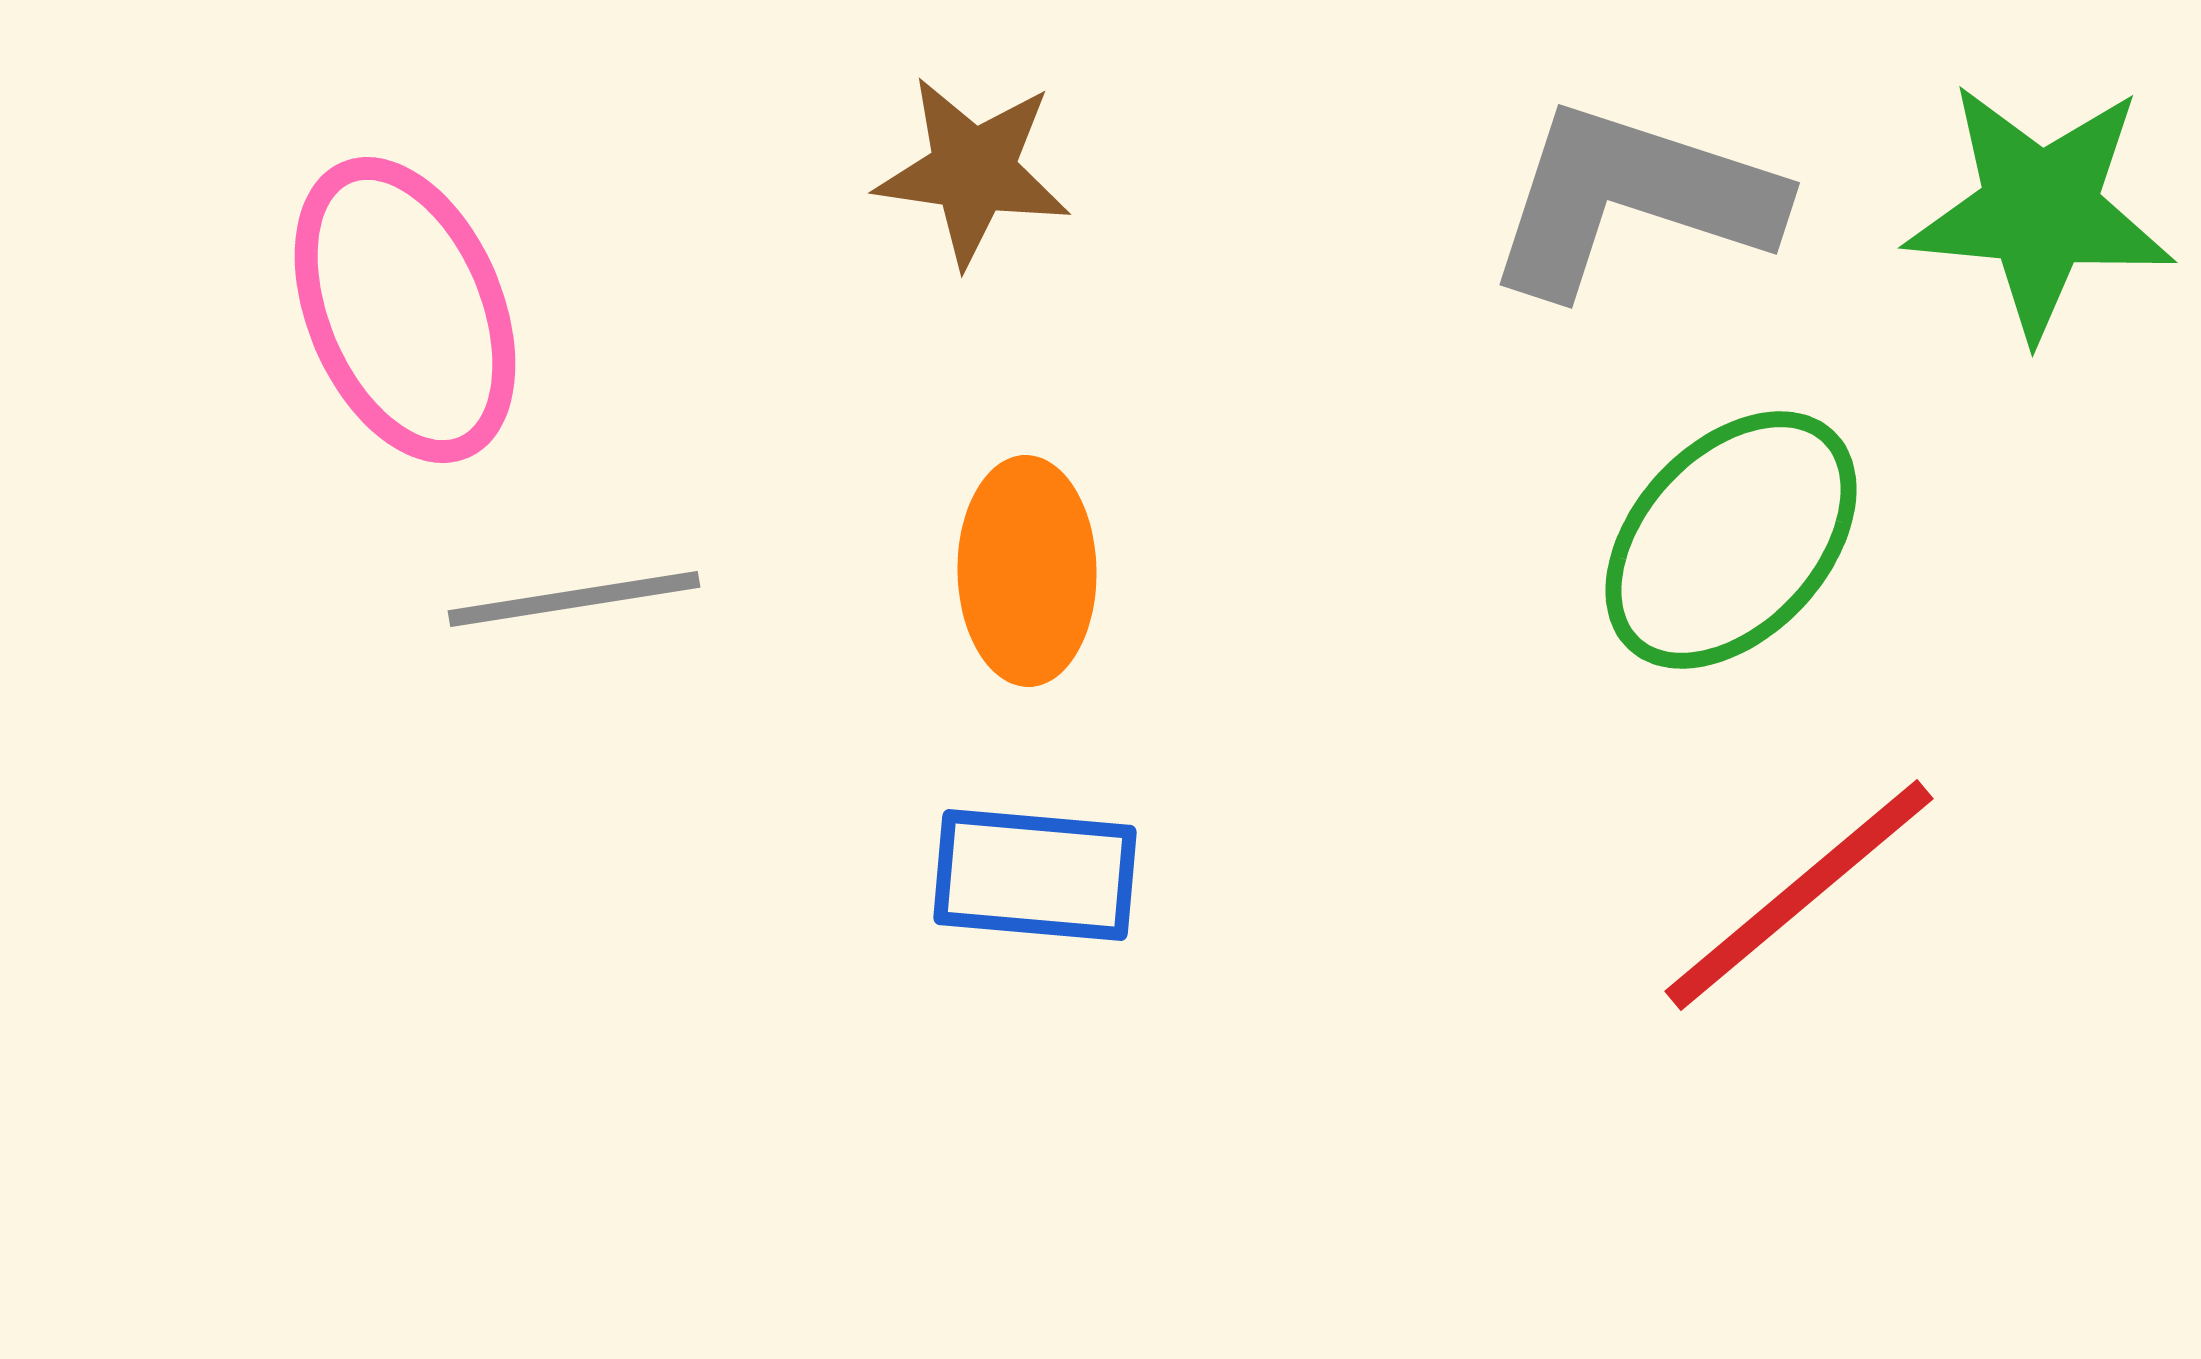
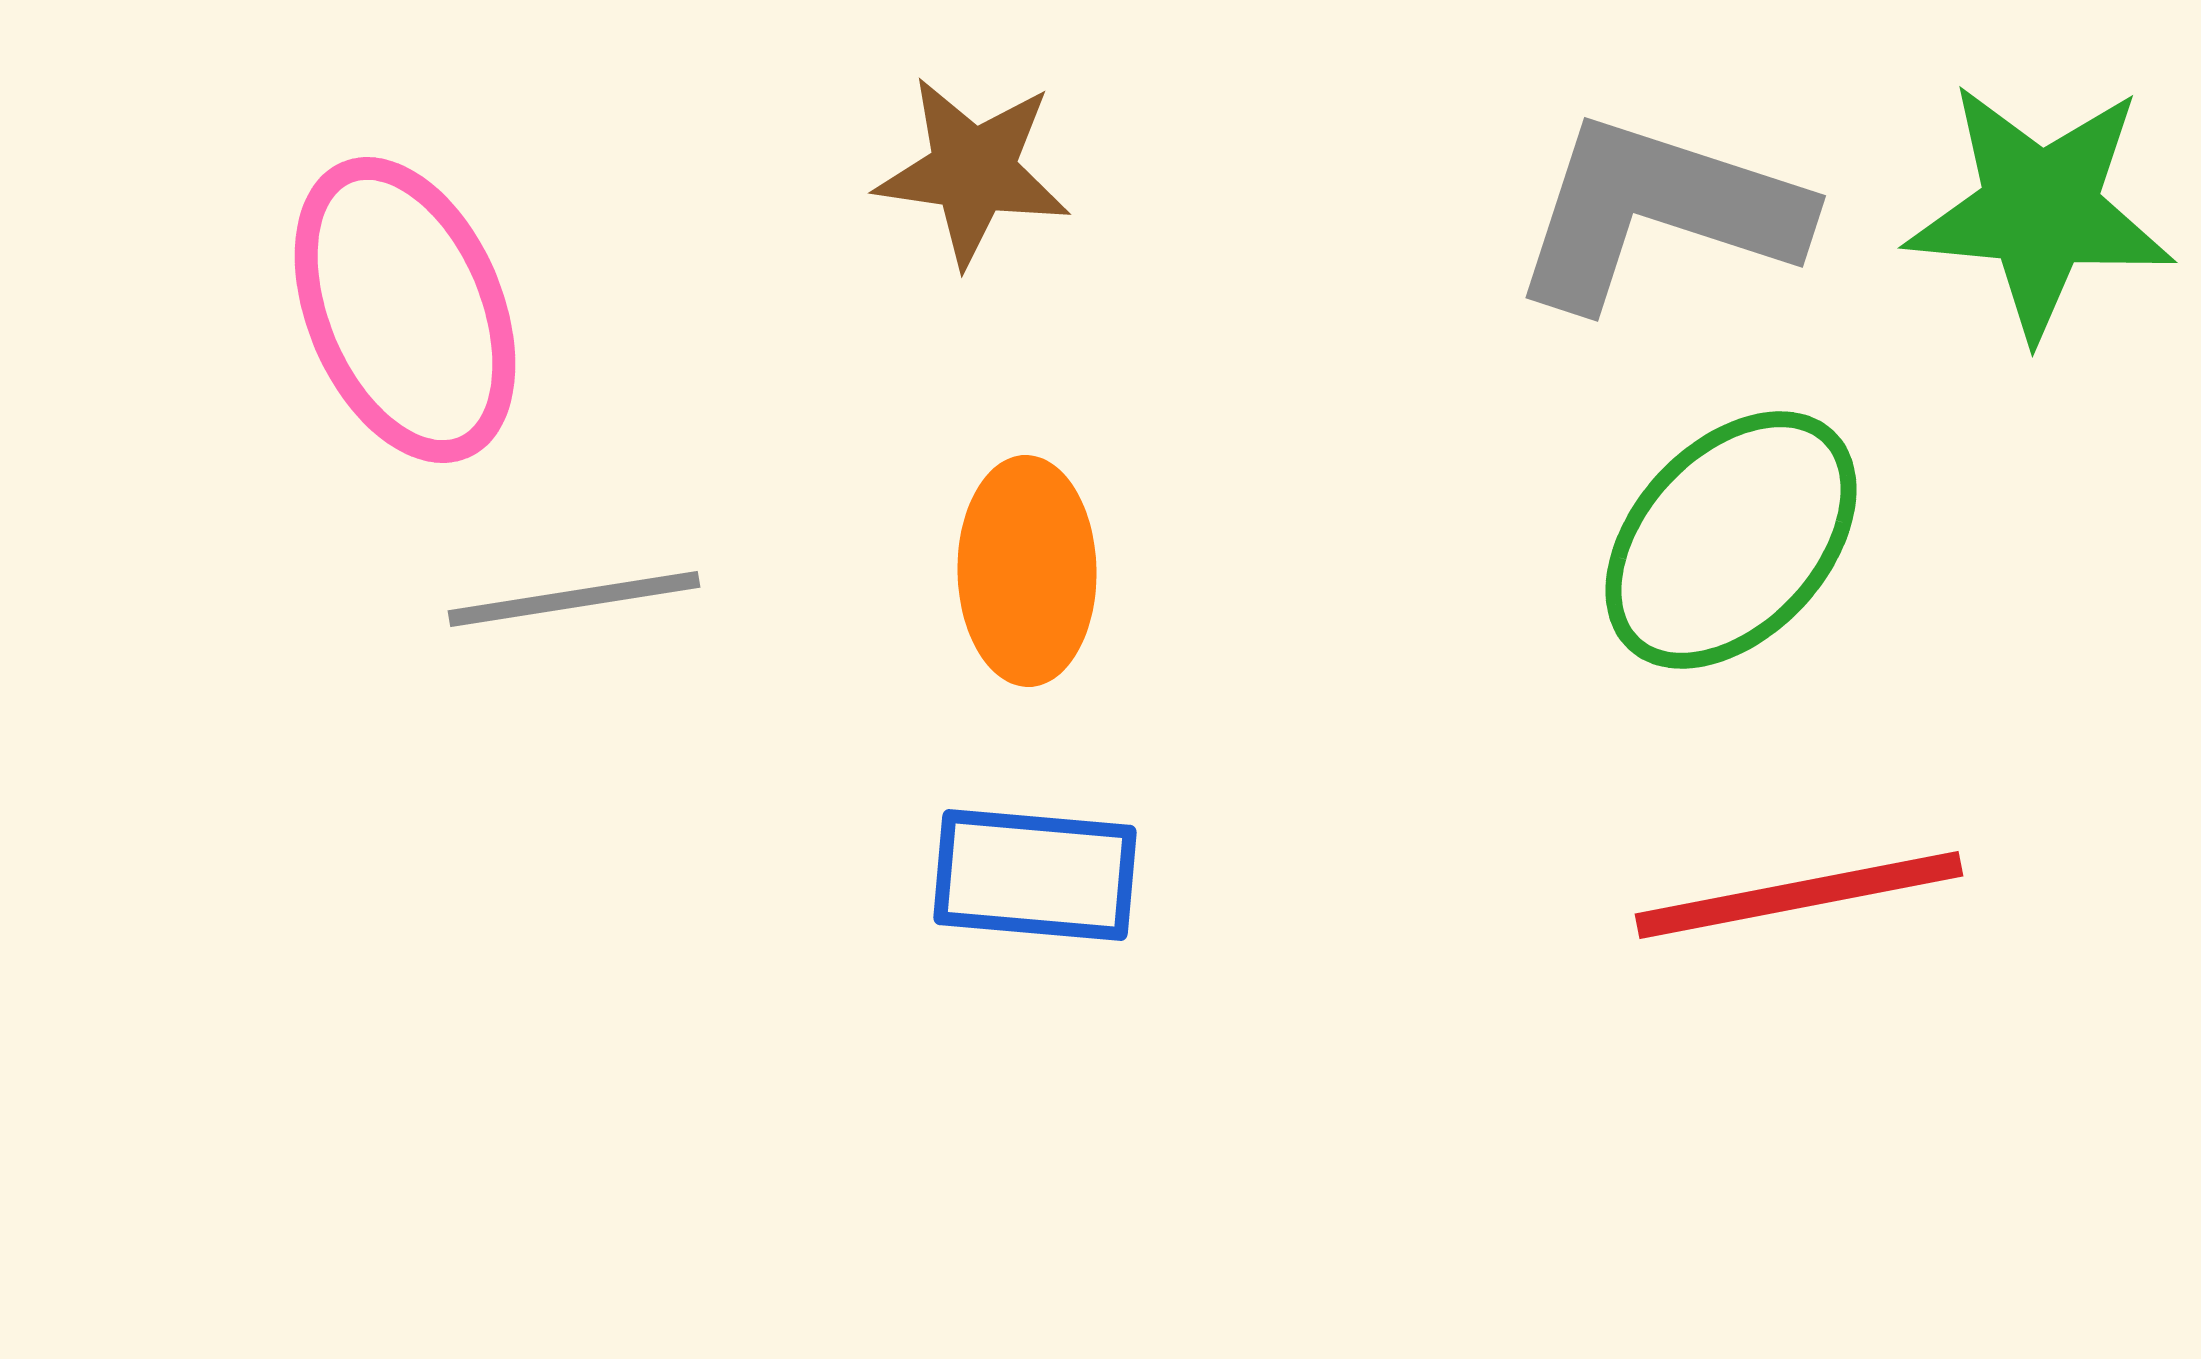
gray L-shape: moved 26 px right, 13 px down
red line: rotated 29 degrees clockwise
